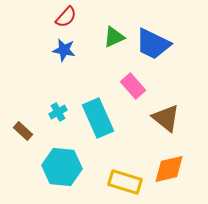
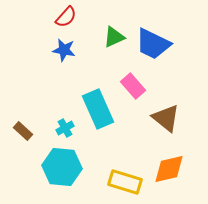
cyan cross: moved 7 px right, 16 px down
cyan rectangle: moved 9 px up
